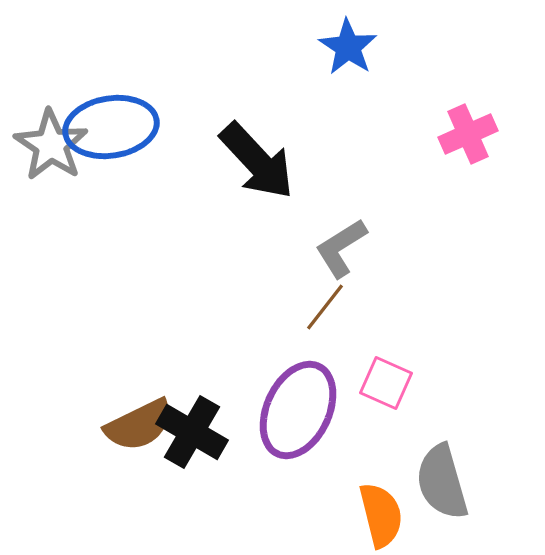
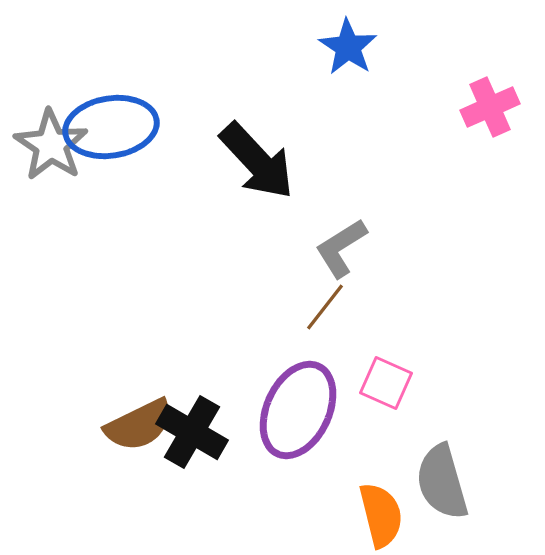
pink cross: moved 22 px right, 27 px up
